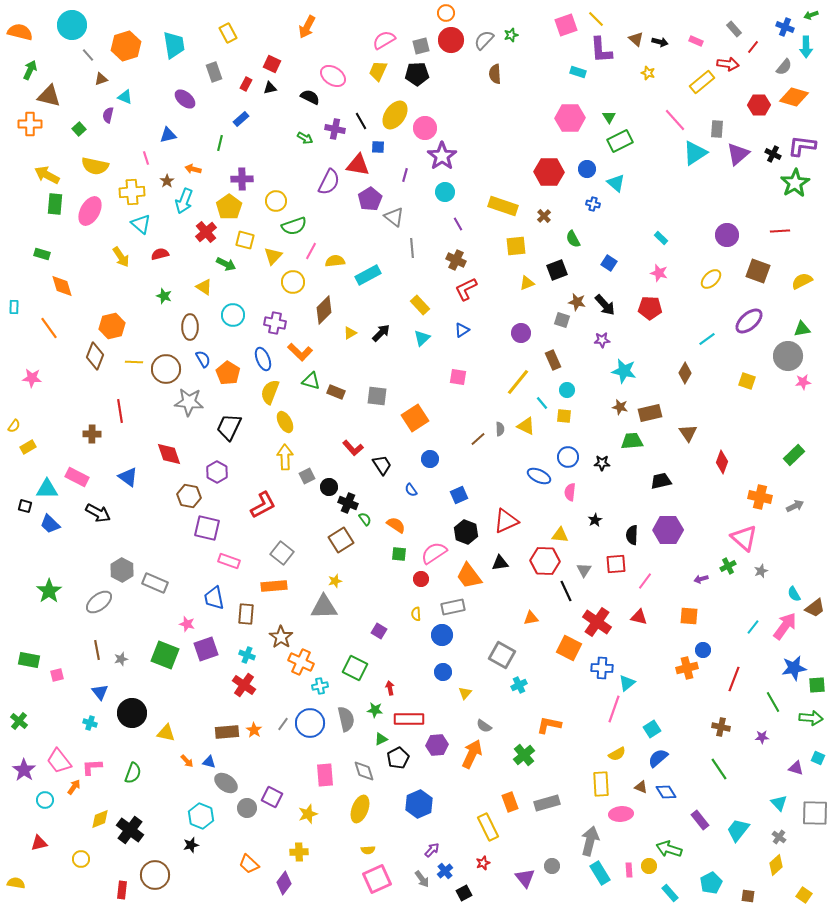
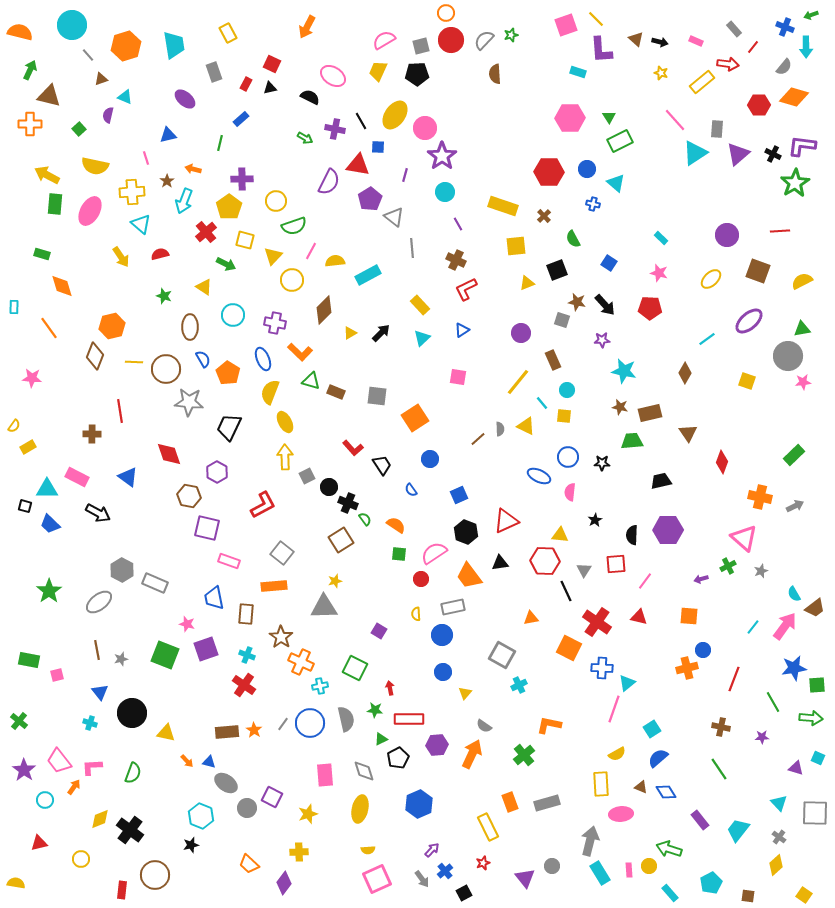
yellow star at (648, 73): moved 13 px right
yellow circle at (293, 282): moved 1 px left, 2 px up
yellow ellipse at (360, 809): rotated 8 degrees counterclockwise
